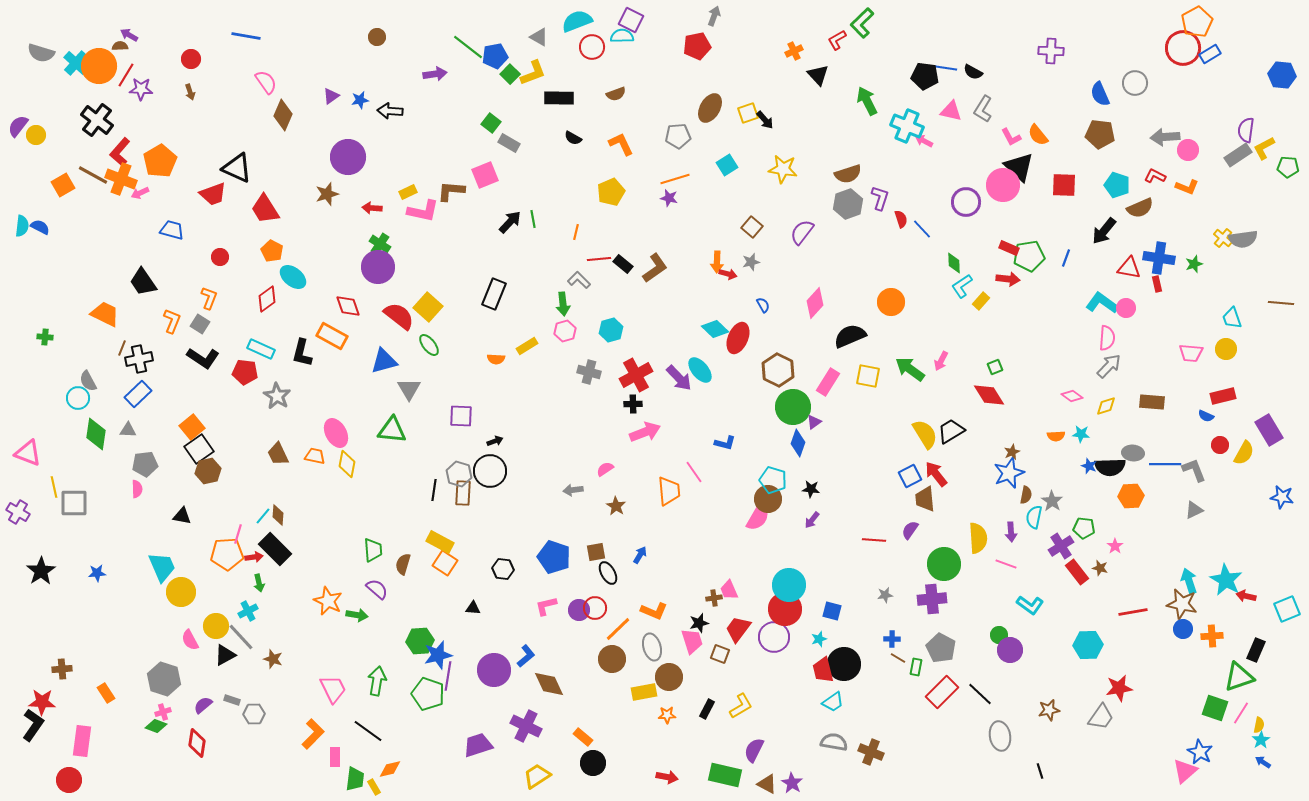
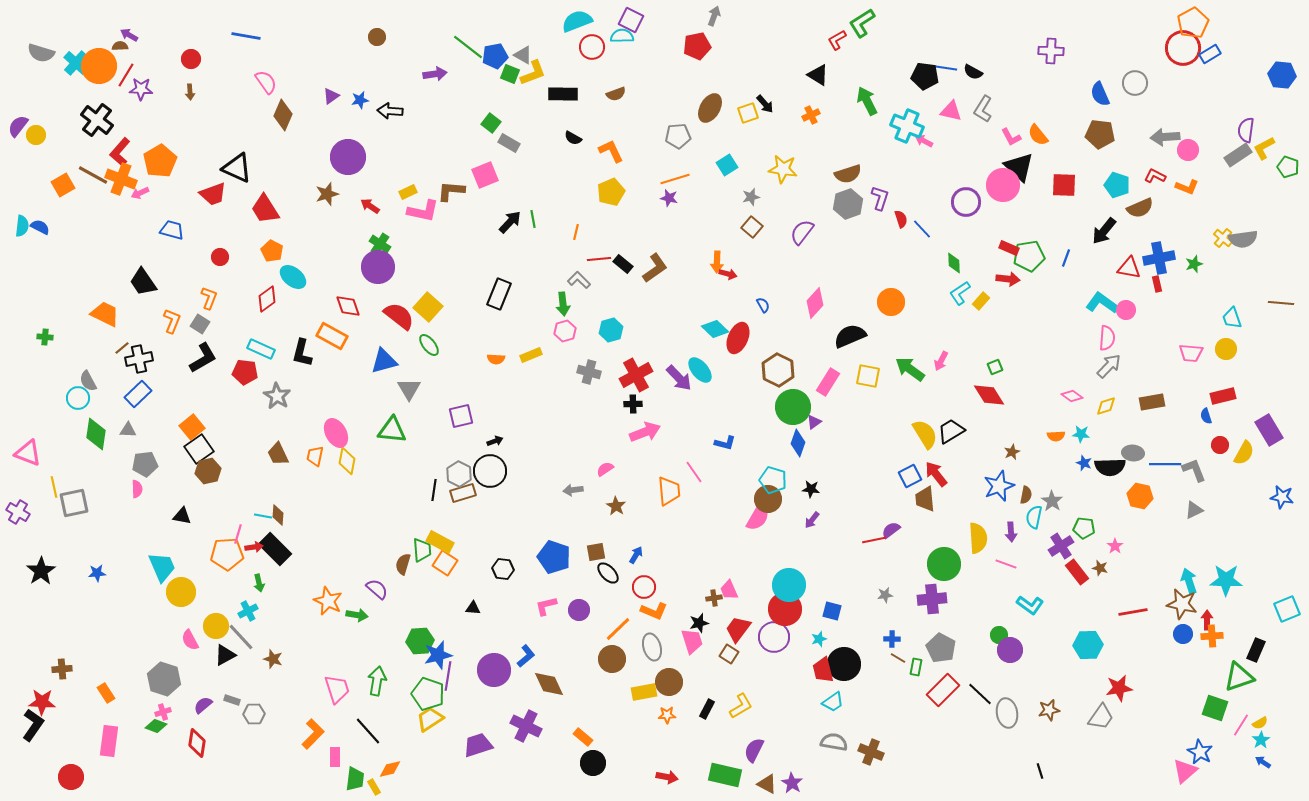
orange pentagon at (1197, 22): moved 4 px left, 1 px down
green L-shape at (862, 23): rotated 12 degrees clockwise
gray triangle at (539, 37): moved 16 px left, 18 px down
orange cross at (794, 51): moved 17 px right, 64 px down
green square at (510, 74): rotated 24 degrees counterclockwise
black triangle at (818, 75): rotated 15 degrees counterclockwise
brown arrow at (190, 92): rotated 14 degrees clockwise
black rectangle at (559, 98): moved 4 px right, 4 px up
black arrow at (765, 120): moved 16 px up
orange L-shape at (621, 144): moved 10 px left, 7 px down
green pentagon at (1288, 167): rotated 15 degrees clockwise
red arrow at (372, 208): moved 2 px left, 2 px up; rotated 30 degrees clockwise
blue cross at (1159, 258): rotated 20 degrees counterclockwise
gray star at (751, 262): moved 65 px up
cyan L-shape at (962, 286): moved 2 px left, 7 px down
black rectangle at (494, 294): moved 5 px right
pink circle at (1126, 308): moved 2 px down
yellow rectangle at (527, 346): moved 4 px right, 9 px down; rotated 10 degrees clockwise
brown line at (122, 348): rotated 28 degrees clockwise
black L-shape at (203, 358): rotated 64 degrees counterclockwise
brown rectangle at (1152, 402): rotated 15 degrees counterclockwise
purple square at (461, 416): rotated 15 degrees counterclockwise
blue semicircle at (1206, 416): rotated 49 degrees clockwise
orange trapezoid at (315, 456): rotated 90 degrees counterclockwise
yellow diamond at (347, 464): moved 3 px up
blue star at (1089, 466): moved 5 px left, 3 px up
blue star at (1009, 473): moved 10 px left, 13 px down
gray hexagon at (459, 474): rotated 10 degrees clockwise
brown rectangle at (463, 493): rotated 70 degrees clockwise
orange hexagon at (1131, 496): moved 9 px right; rotated 15 degrees clockwise
gray square at (74, 503): rotated 12 degrees counterclockwise
cyan line at (263, 516): rotated 60 degrees clockwise
purple semicircle at (910, 530): moved 19 px left; rotated 18 degrees clockwise
red line at (874, 540): rotated 15 degrees counterclockwise
green trapezoid at (373, 550): moved 49 px right
blue arrow at (640, 555): moved 4 px left
red arrow at (254, 557): moved 10 px up
black ellipse at (608, 573): rotated 15 degrees counterclockwise
cyan star at (1226, 580): rotated 28 degrees counterclockwise
red arrow at (1246, 596): moved 39 px left, 24 px down; rotated 78 degrees clockwise
red circle at (595, 608): moved 49 px right, 21 px up
blue circle at (1183, 629): moved 5 px down
brown square at (720, 654): moved 9 px right; rotated 12 degrees clockwise
brown circle at (669, 677): moved 5 px down
pink trapezoid at (333, 689): moved 4 px right; rotated 8 degrees clockwise
red rectangle at (942, 692): moved 1 px right, 2 px up
pink line at (1241, 713): moved 12 px down
yellow semicircle at (1259, 725): moved 1 px right, 2 px up; rotated 49 degrees clockwise
black line at (368, 731): rotated 12 degrees clockwise
gray ellipse at (1000, 736): moved 7 px right, 23 px up
pink rectangle at (82, 741): moved 27 px right
yellow trapezoid at (537, 776): moved 107 px left, 57 px up
red circle at (69, 780): moved 2 px right, 3 px up
